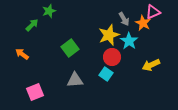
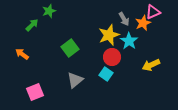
orange star: rotated 21 degrees clockwise
gray triangle: rotated 36 degrees counterclockwise
